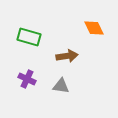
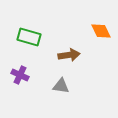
orange diamond: moved 7 px right, 3 px down
brown arrow: moved 2 px right, 1 px up
purple cross: moved 7 px left, 4 px up
